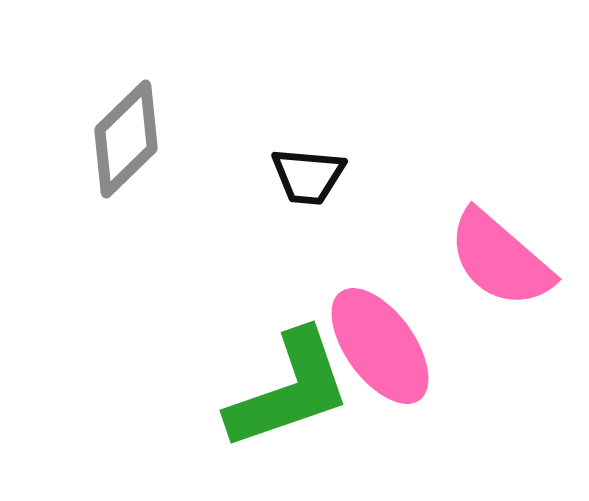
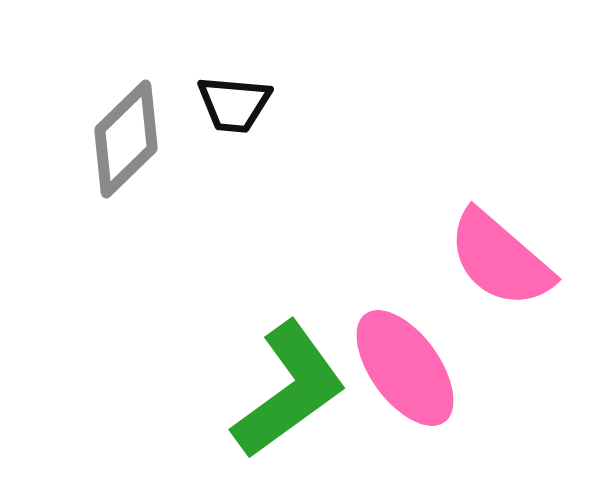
black trapezoid: moved 74 px left, 72 px up
pink ellipse: moved 25 px right, 22 px down
green L-shape: rotated 17 degrees counterclockwise
